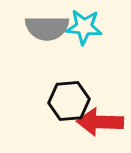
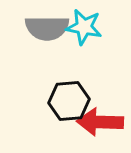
cyan star: rotated 6 degrees clockwise
